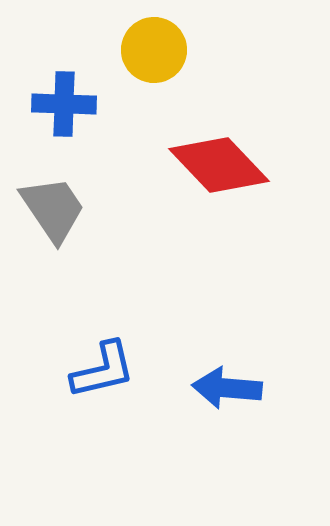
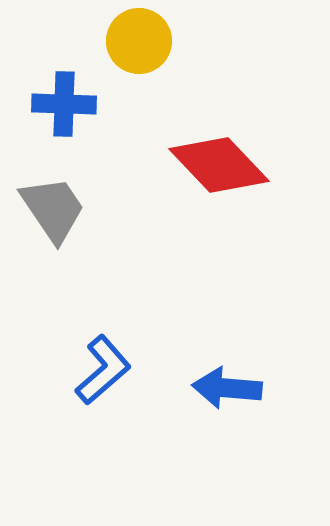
yellow circle: moved 15 px left, 9 px up
blue L-shape: rotated 28 degrees counterclockwise
